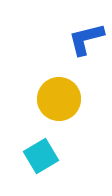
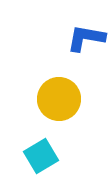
blue L-shape: moved 1 px up; rotated 24 degrees clockwise
